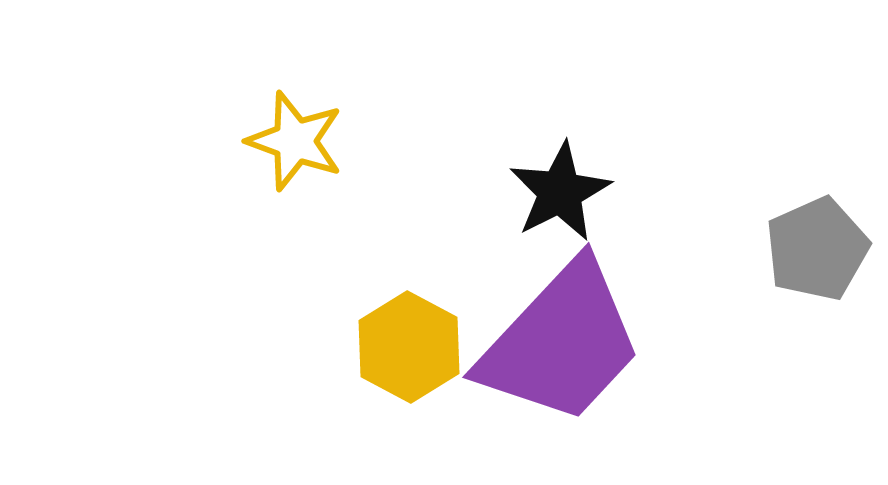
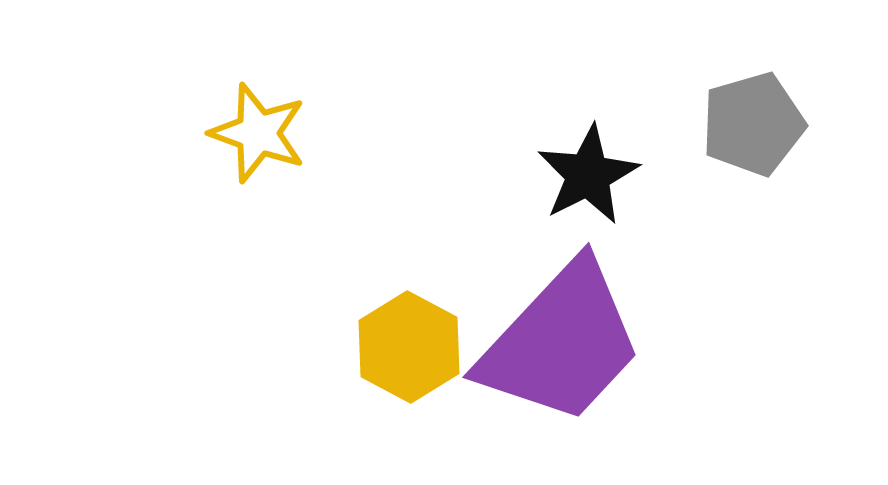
yellow star: moved 37 px left, 8 px up
black star: moved 28 px right, 17 px up
gray pentagon: moved 64 px left, 125 px up; rotated 8 degrees clockwise
